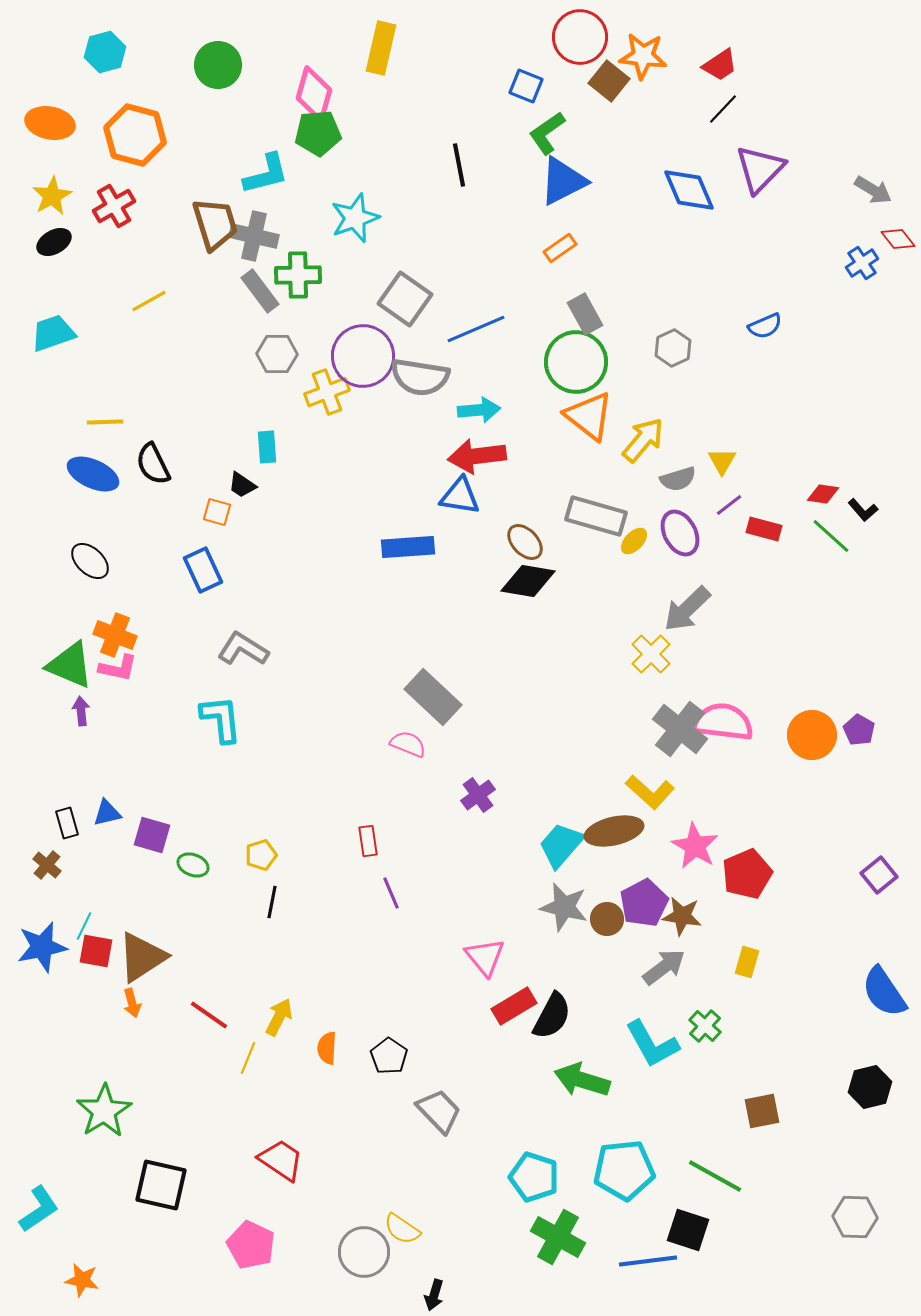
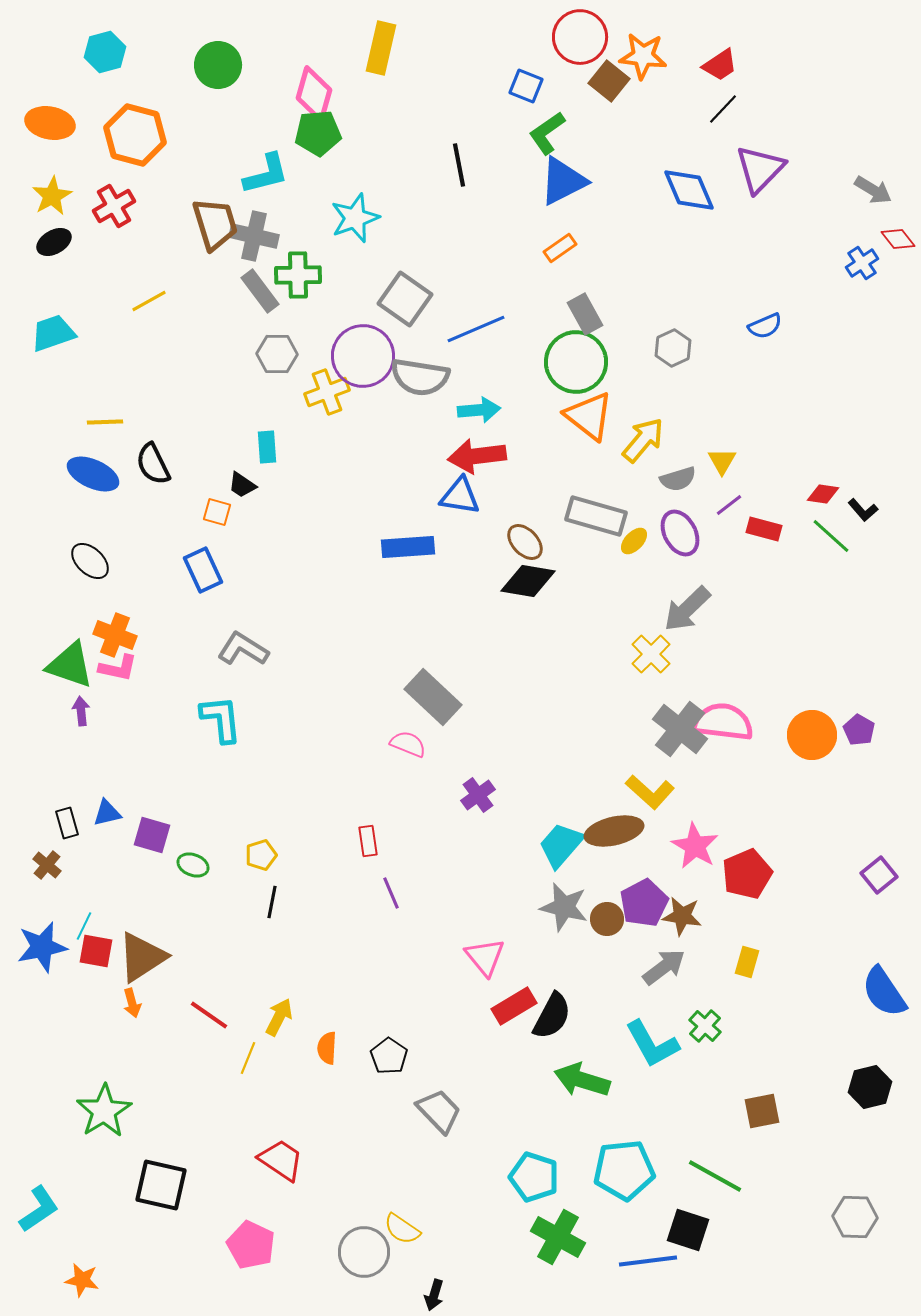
green triangle at (70, 665): rotated 4 degrees counterclockwise
